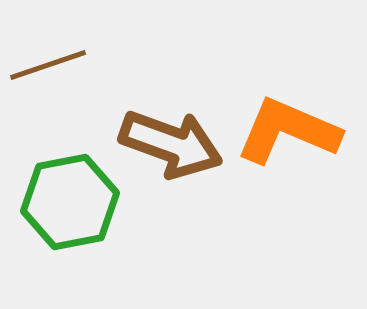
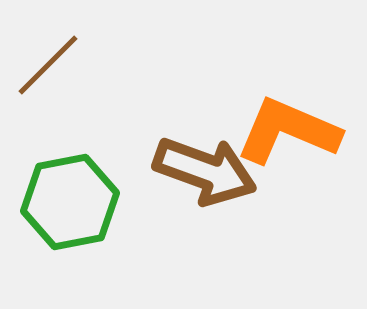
brown line: rotated 26 degrees counterclockwise
brown arrow: moved 34 px right, 27 px down
